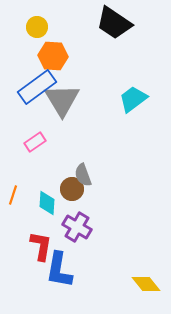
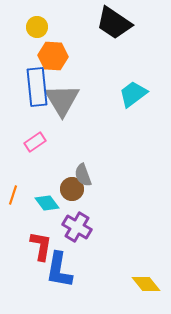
blue rectangle: rotated 60 degrees counterclockwise
cyan trapezoid: moved 5 px up
cyan diamond: rotated 40 degrees counterclockwise
